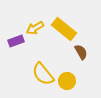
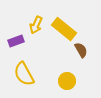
yellow arrow: moved 1 px right, 3 px up; rotated 36 degrees counterclockwise
brown semicircle: moved 2 px up
yellow semicircle: moved 19 px left; rotated 10 degrees clockwise
